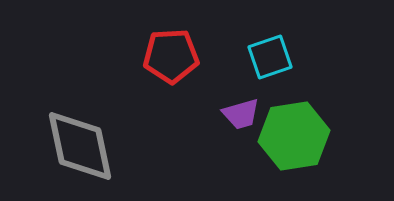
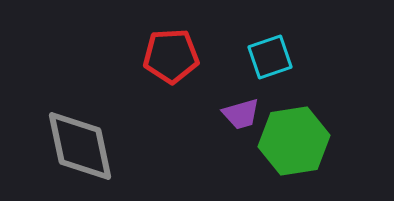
green hexagon: moved 5 px down
